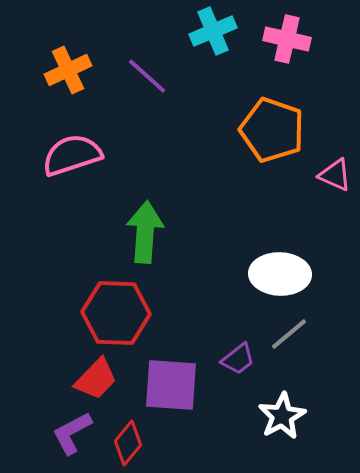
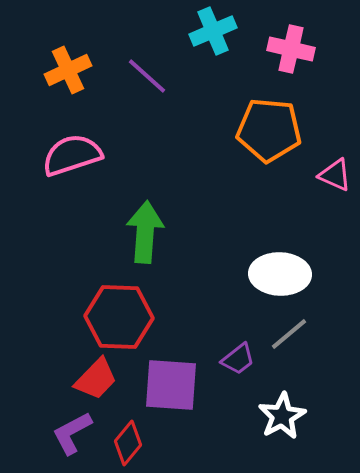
pink cross: moved 4 px right, 10 px down
orange pentagon: moved 3 px left; rotated 14 degrees counterclockwise
red hexagon: moved 3 px right, 4 px down
